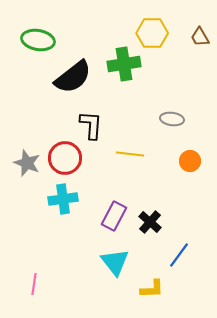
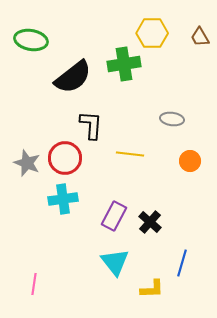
green ellipse: moved 7 px left
blue line: moved 3 px right, 8 px down; rotated 20 degrees counterclockwise
